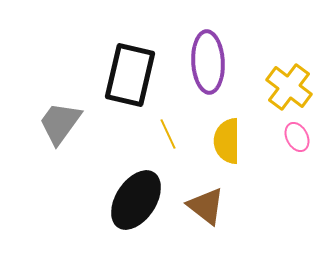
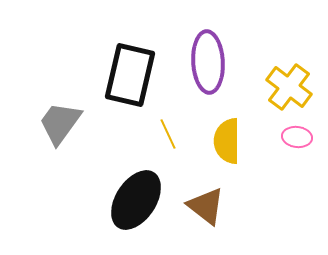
pink ellipse: rotated 56 degrees counterclockwise
